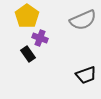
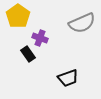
yellow pentagon: moved 9 px left
gray semicircle: moved 1 px left, 3 px down
black trapezoid: moved 18 px left, 3 px down
